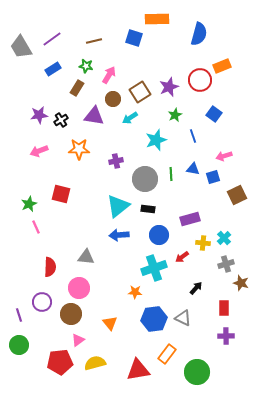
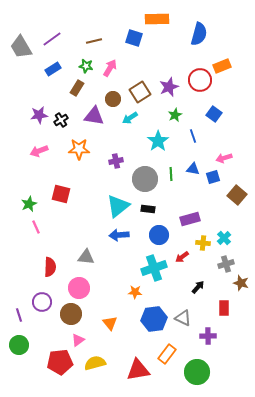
pink arrow at (109, 75): moved 1 px right, 7 px up
cyan star at (156, 140): moved 2 px right, 1 px down; rotated 15 degrees counterclockwise
pink arrow at (224, 156): moved 2 px down
brown square at (237, 195): rotated 24 degrees counterclockwise
black arrow at (196, 288): moved 2 px right, 1 px up
purple cross at (226, 336): moved 18 px left
